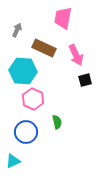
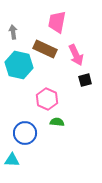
pink trapezoid: moved 6 px left, 4 px down
gray arrow: moved 4 px left, 2 px down; rotated 32 degrees counterclockwise
brown rectangle: moved 1 px right, 1 px down
cyan hexagon: moved 4 px left, 6 px up; rotated 8 degrees clockwise
pink hexagon: moved 14 px right
green semicircle: rotated 72 degrees counterclockwise
blue circle: moved 1 px left, 1 px down
cyan triangle: moved 1 px left, 1 px up; rotated 28 degrees clockwise
